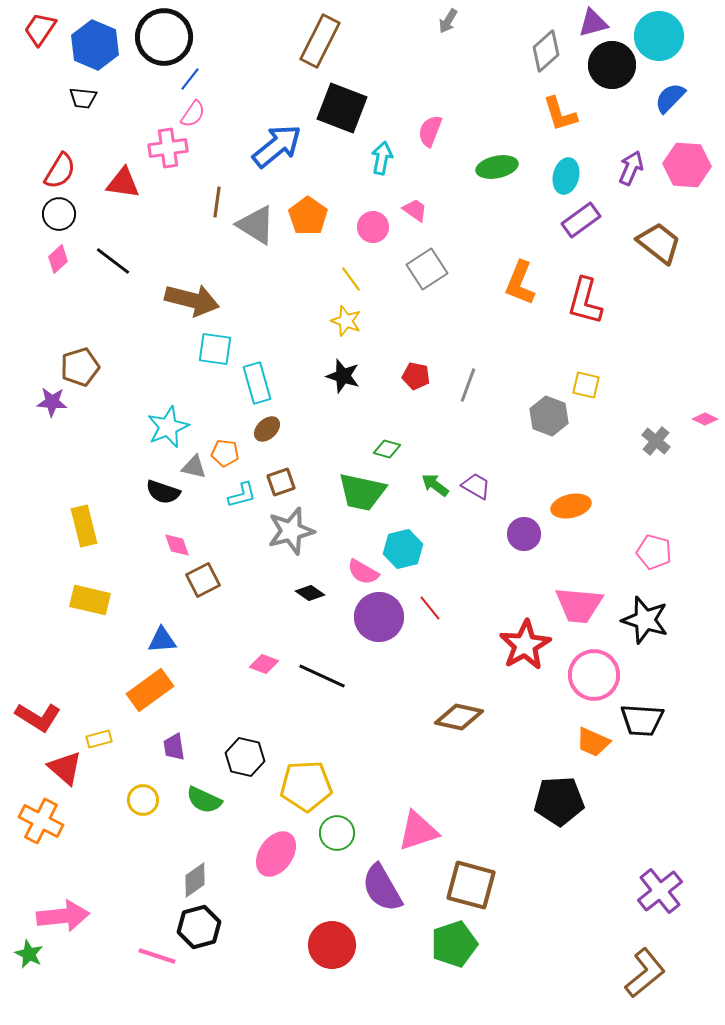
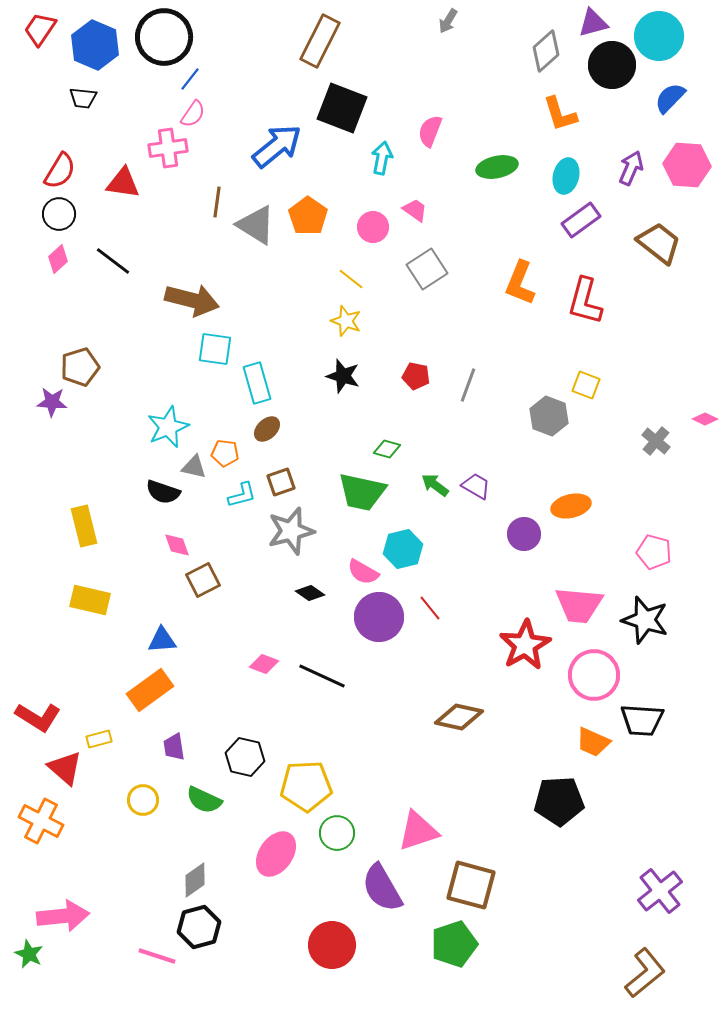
yellow line at (351, 279): rotated 16 degrees counterclockwise
yellow square at (586, 385): rotated 8 degrees clockwise
